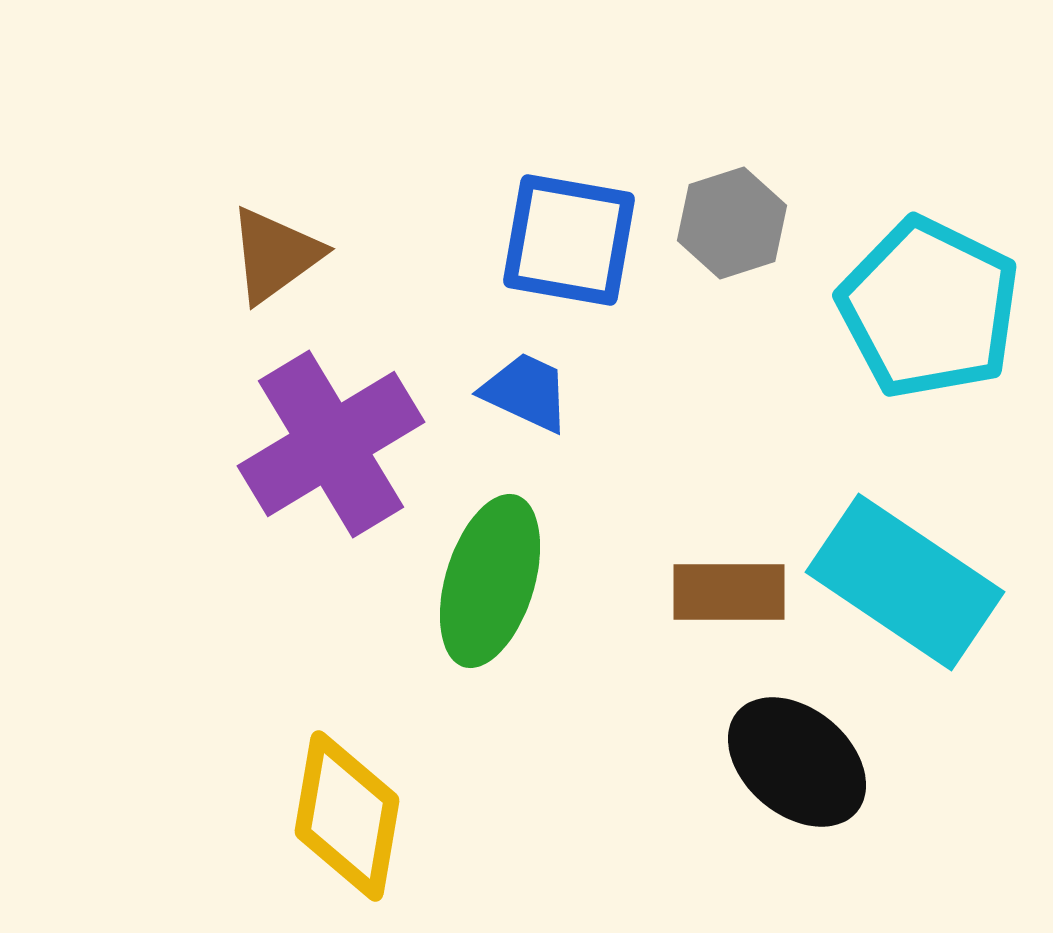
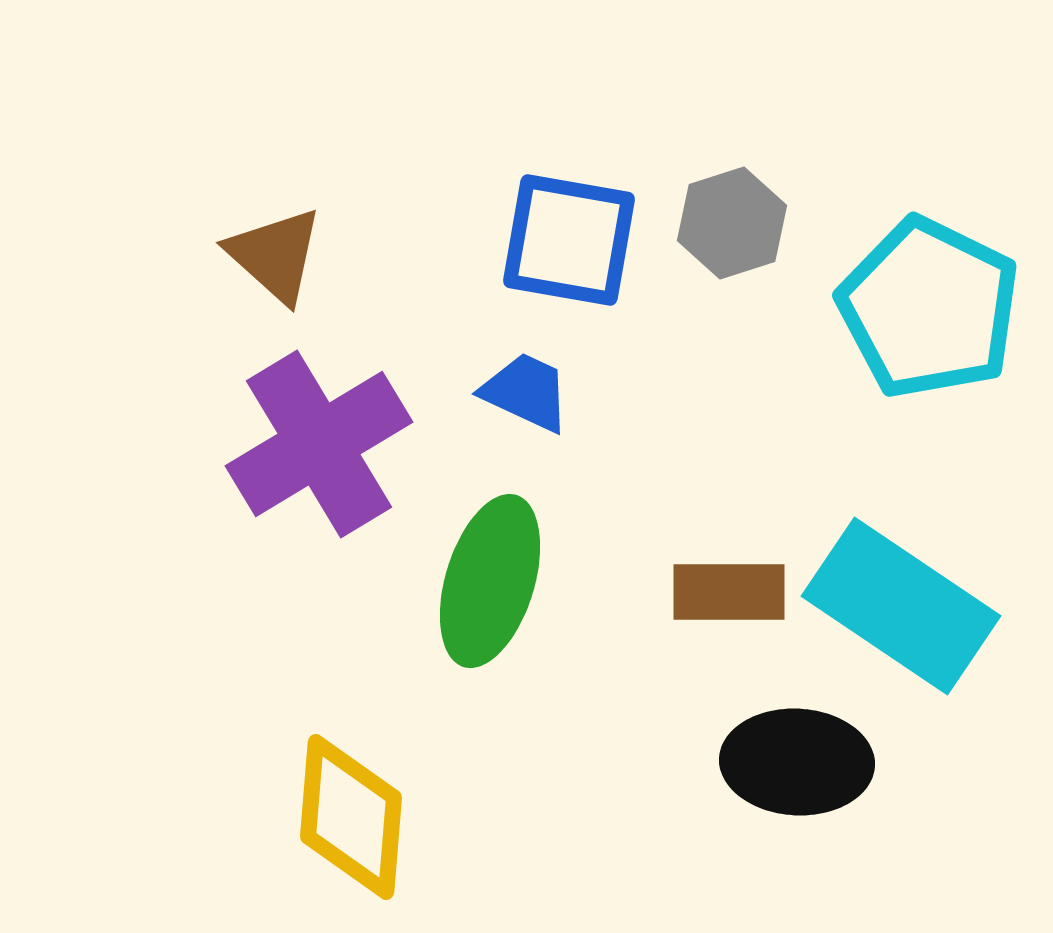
brown triangle: rotated 42 degrees counterclockwise
purple cross: moved 12 px left
cyan rectangle: moved 4 px left, 24 px down
black ellipse: rotated 37 degrees counterclockwise
yellow diamond: moved 4 px right, 1 px down; rotated 5 degrees counterclockwise
